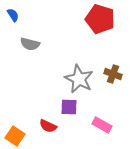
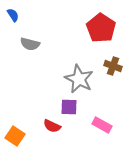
red pentagon: moved 1 px right, 9 px down; rotated 16 degrees clockwise
brown cross: moved 8 px up
red semicircle: moved 4 px right
